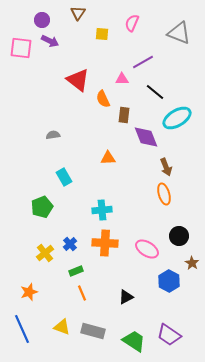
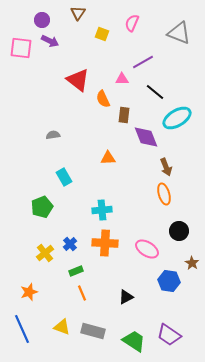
yellow square: rotated 16 degrees clockwise
black circle: moved 5 px up
blue hexagon: rotated 20 degrees counterclockwise
